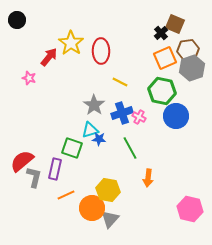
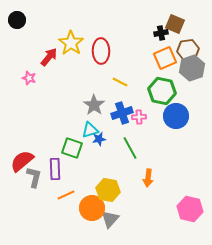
black cross: rotated 32 degrees clockwise
pink cross: rotated 32 degrees counterclockwise
blue star: rotated 16 degrees counterclockwise
purple rectangle: rotated 15 degrees counterclockwise
